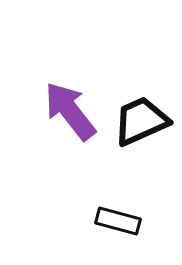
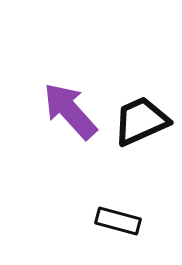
purple arrow: rotated 4 degrees counterclockwise
